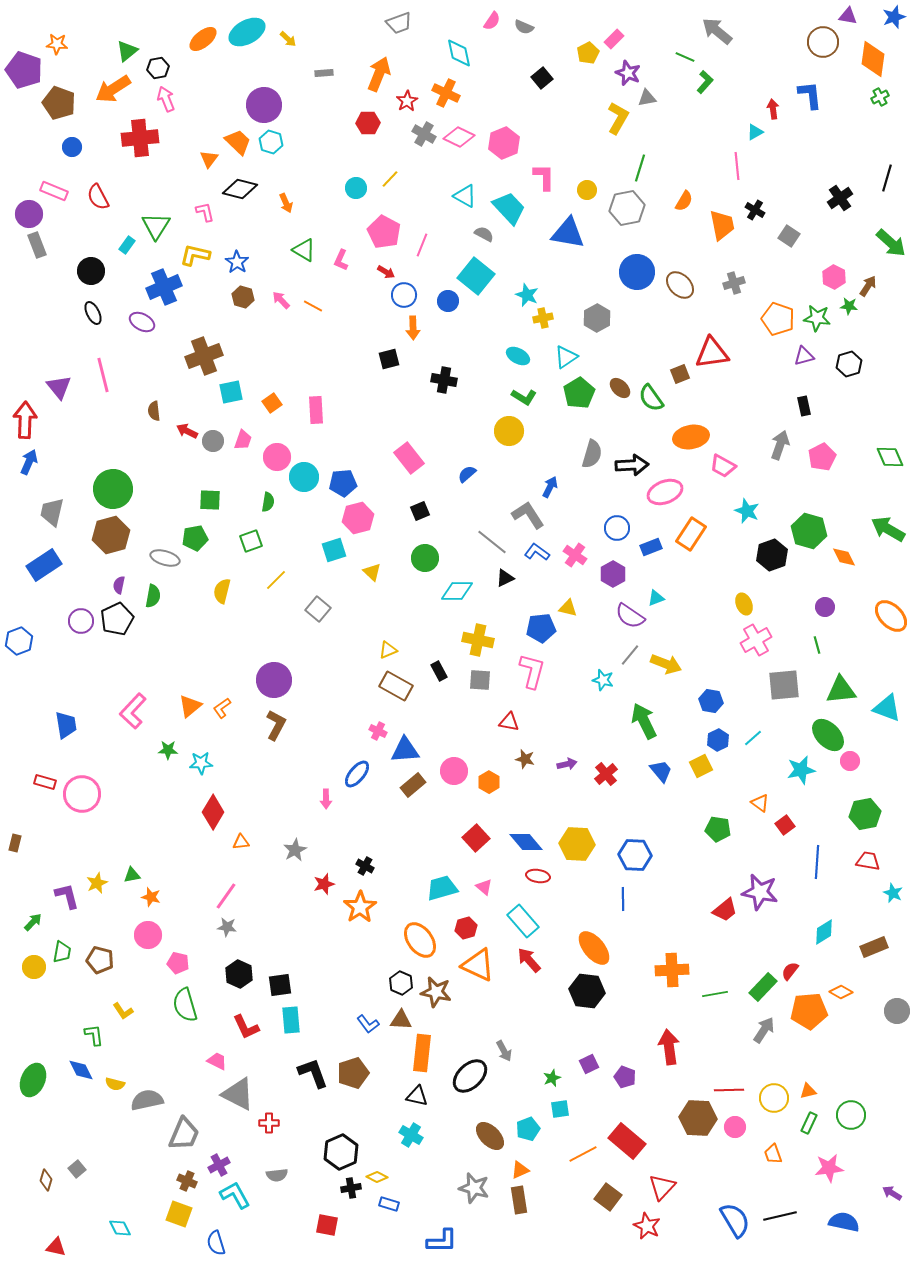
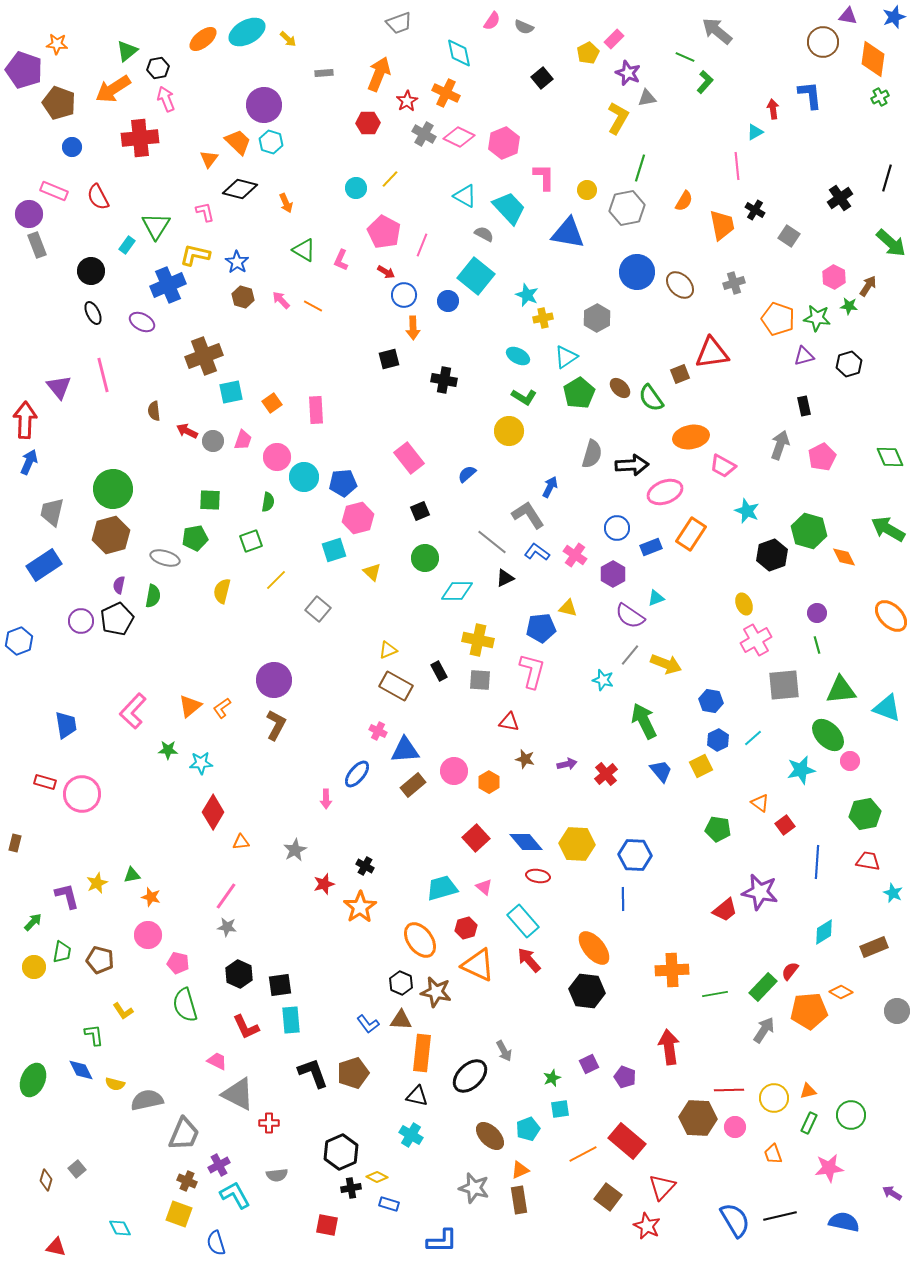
blue cross at (164, 287): moved 4 px right, 2 px up
purple circle at (825, 607): moved 8 px left, 6 px down
